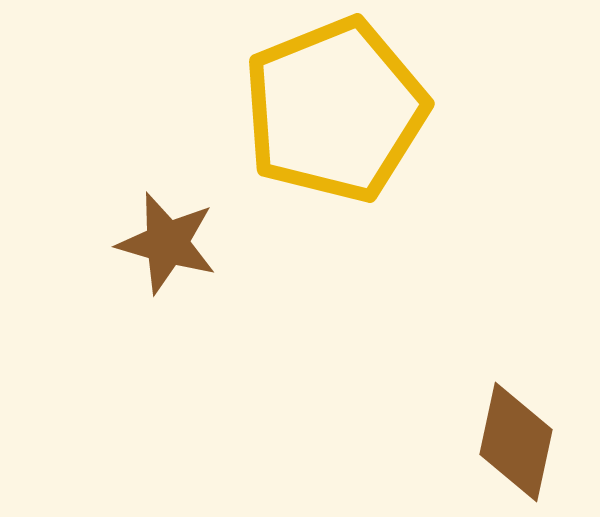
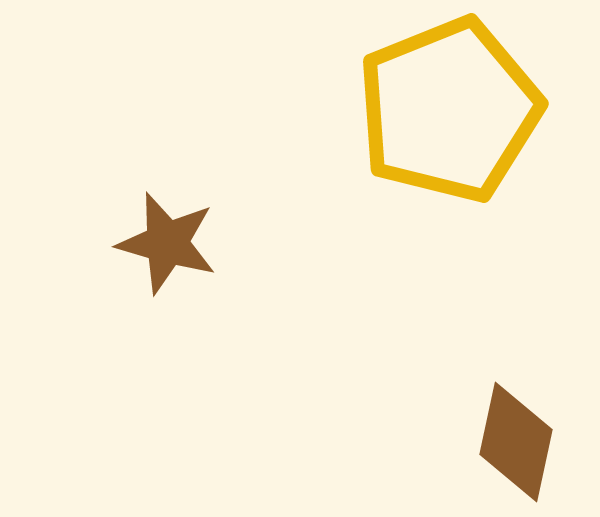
yellow pentagon: moved 114 px right
